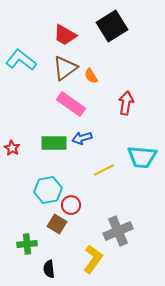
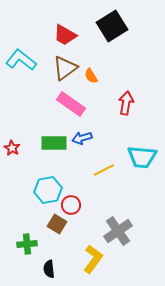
gray cross: rotated 12 degrees counterclockwise
